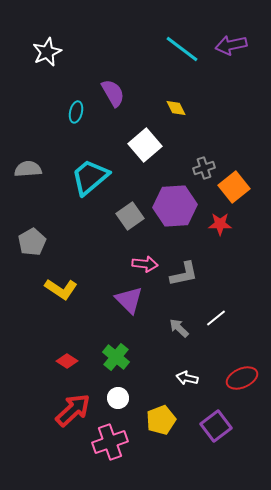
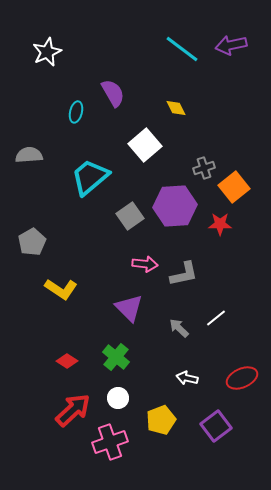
gray semicircle: moved 1 px right, 14 px up
purple triangle: moved 8 px down
